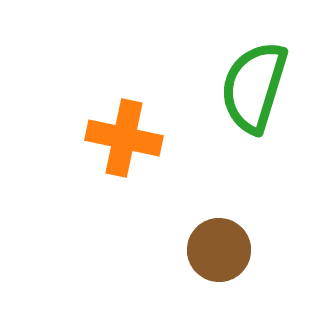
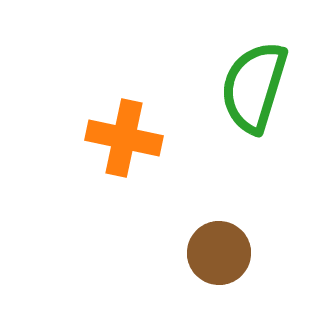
brown circle: moved 3 px down
